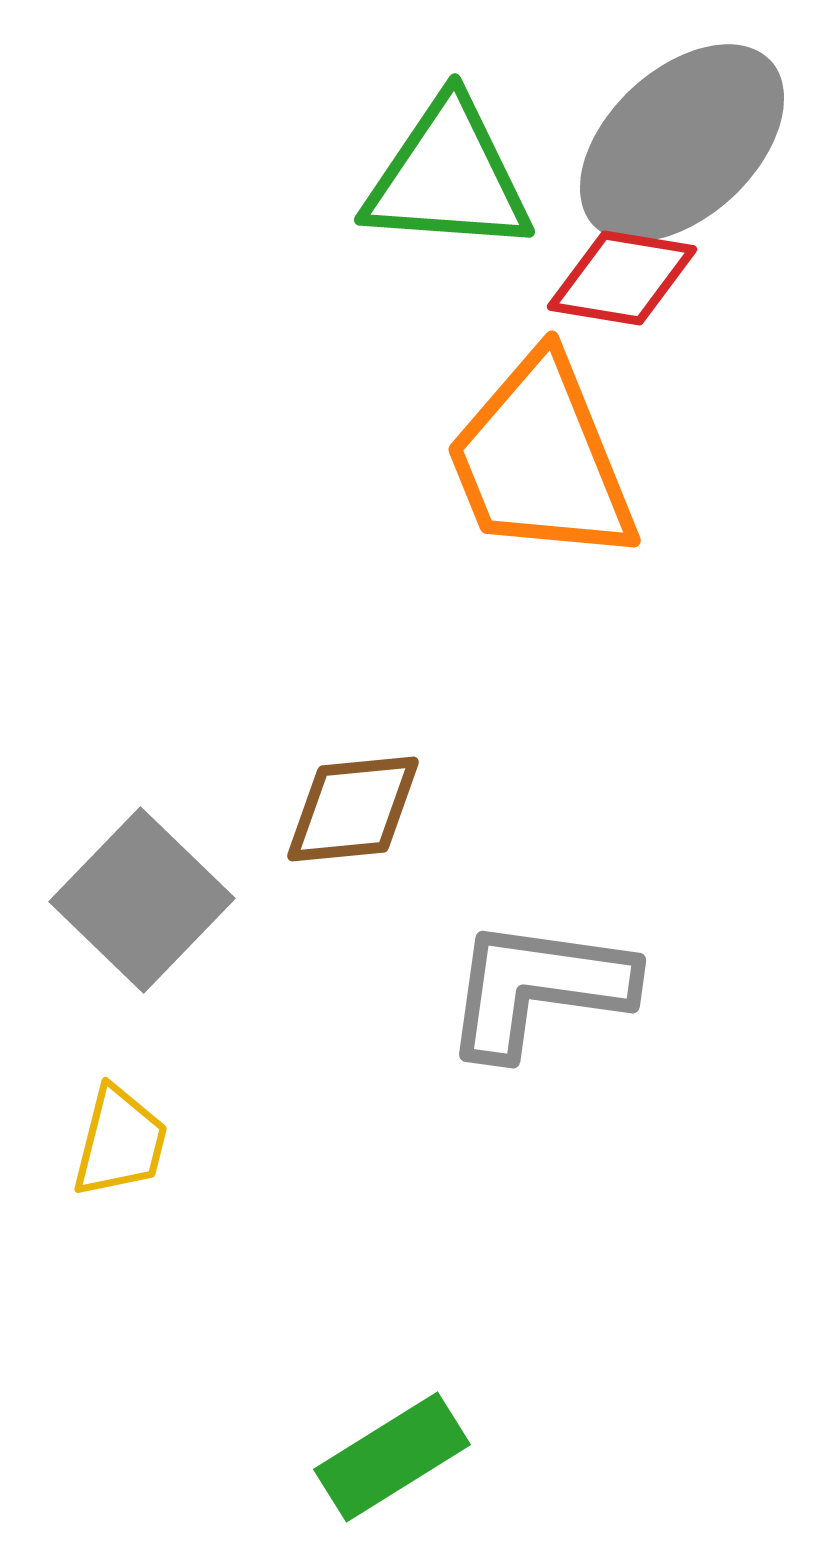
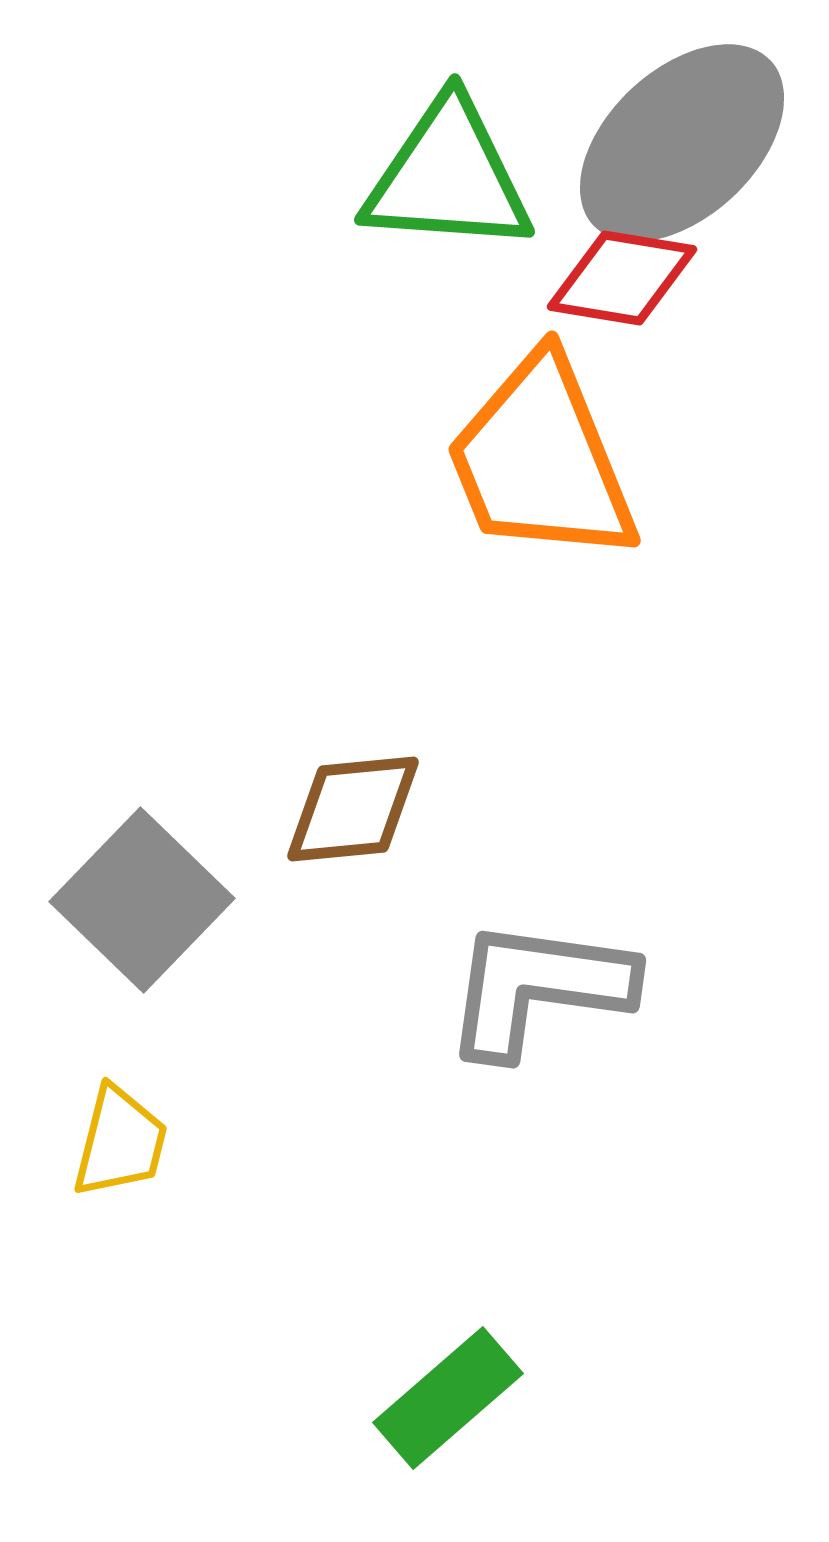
green rectangle: moved 56 px right, 59 px up; rotated 9 degrees counterclockwise
